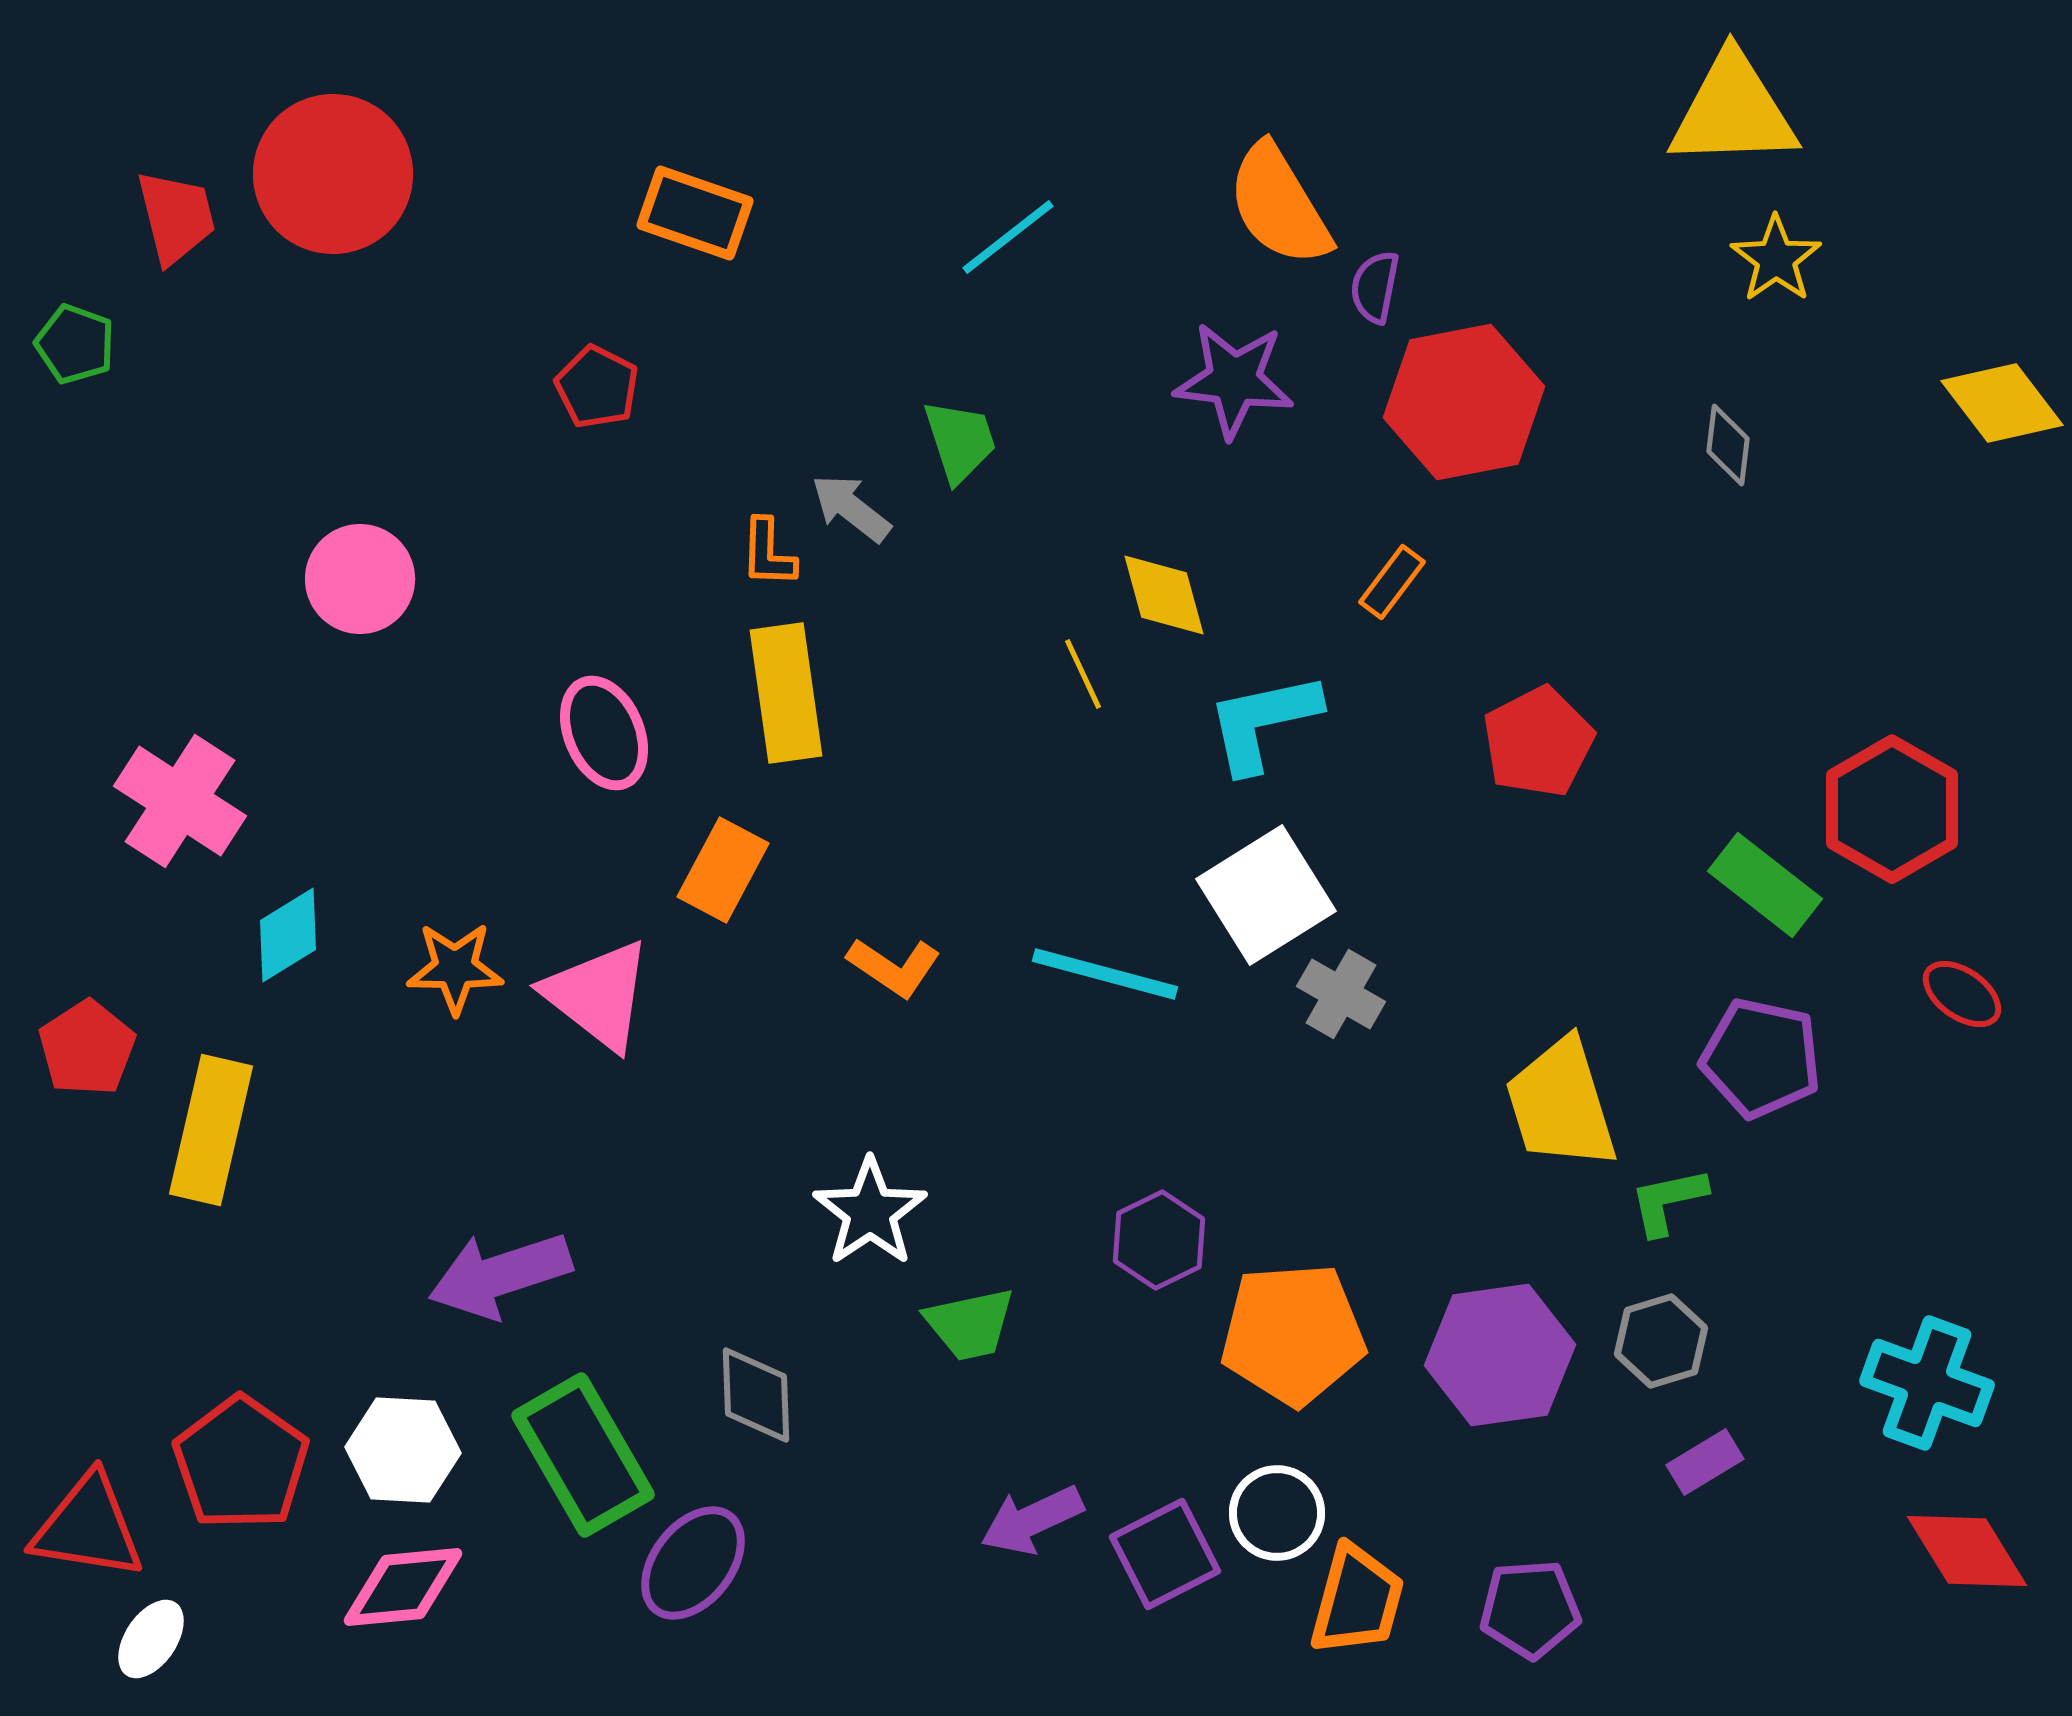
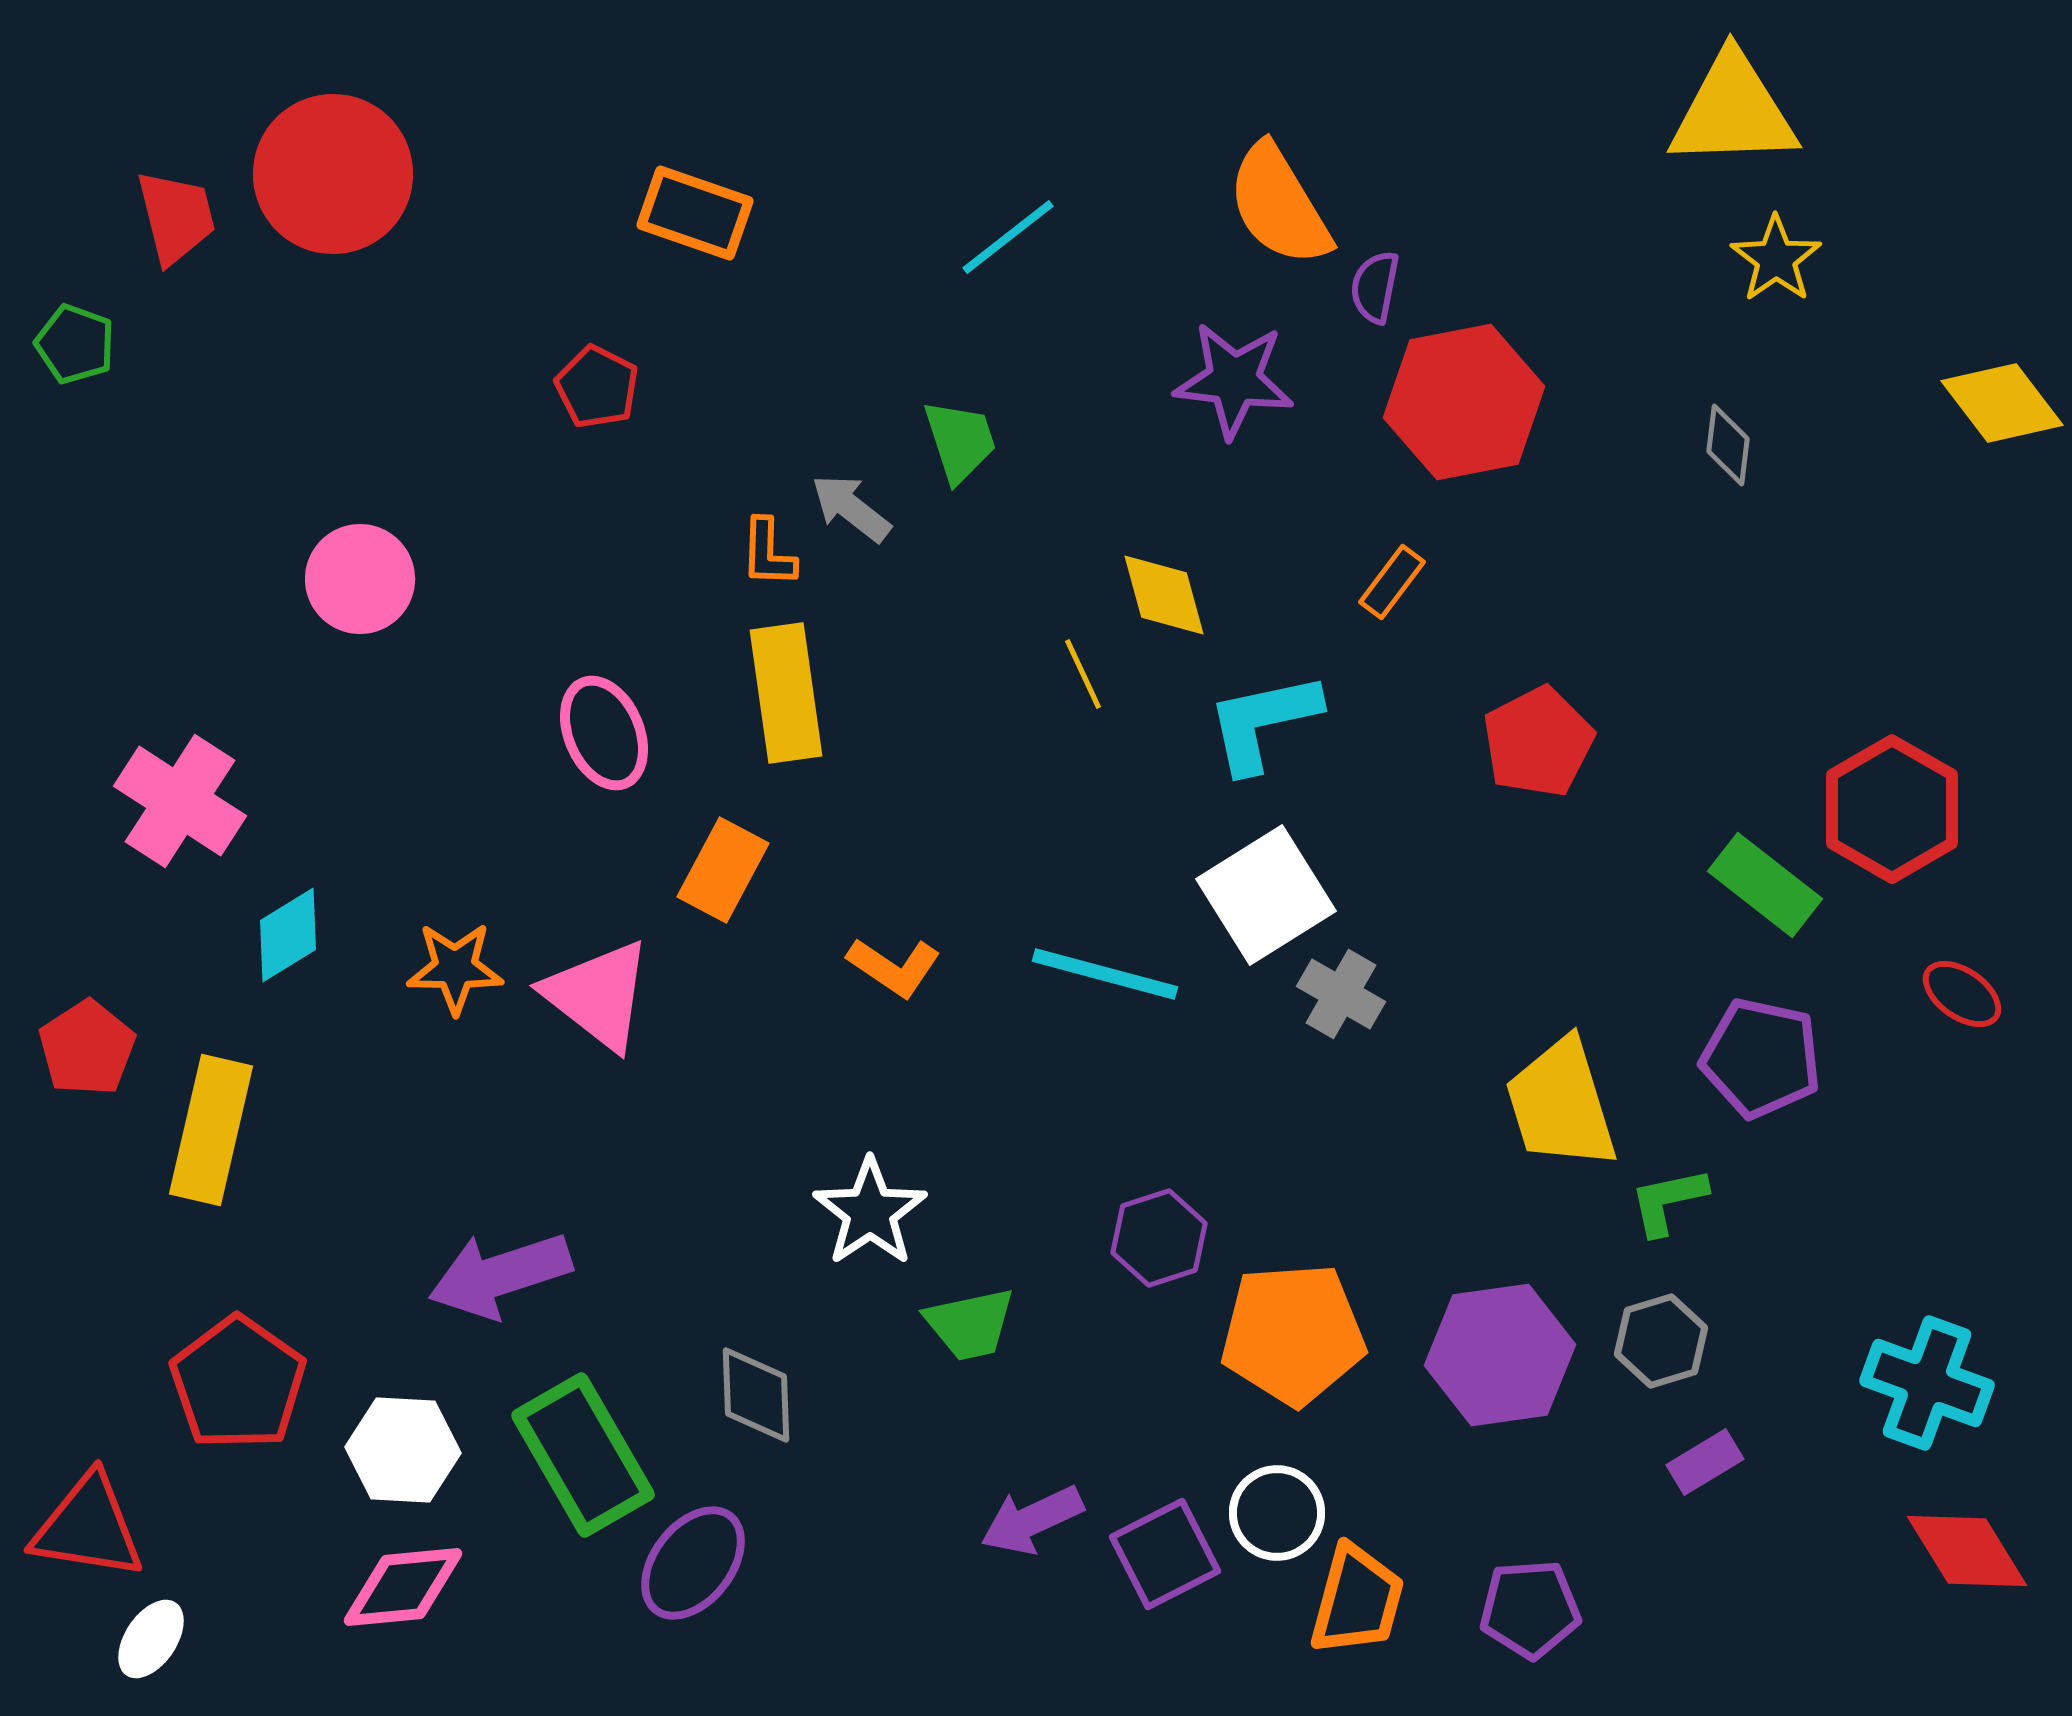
purple hexagon at (1159, 1240): moved 2 px up; rotated 8 degrees clockwise
red pentagon at (241, 1463): moved 3 px left, 80 px up
